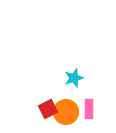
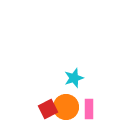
orange circle: moved 5 px up
